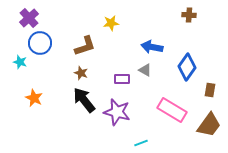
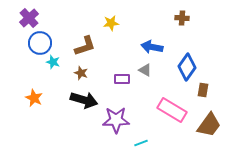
brown cross: moved 7 px left, 3 px down
cyan star: moved 33 px right
brown rectangle: moved 7 px left
black arrow: rotated 144 degrees clockwise
purple star: moved 1 px left, 8 px down; rotated 16 degrees counterclockwise
